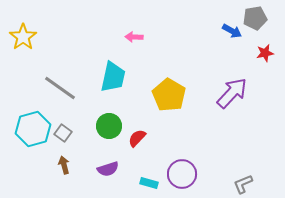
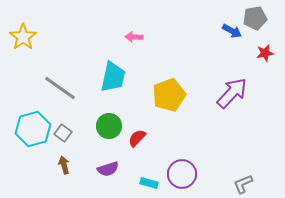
yellow pentagon: rotated 20 degrees clockwise
